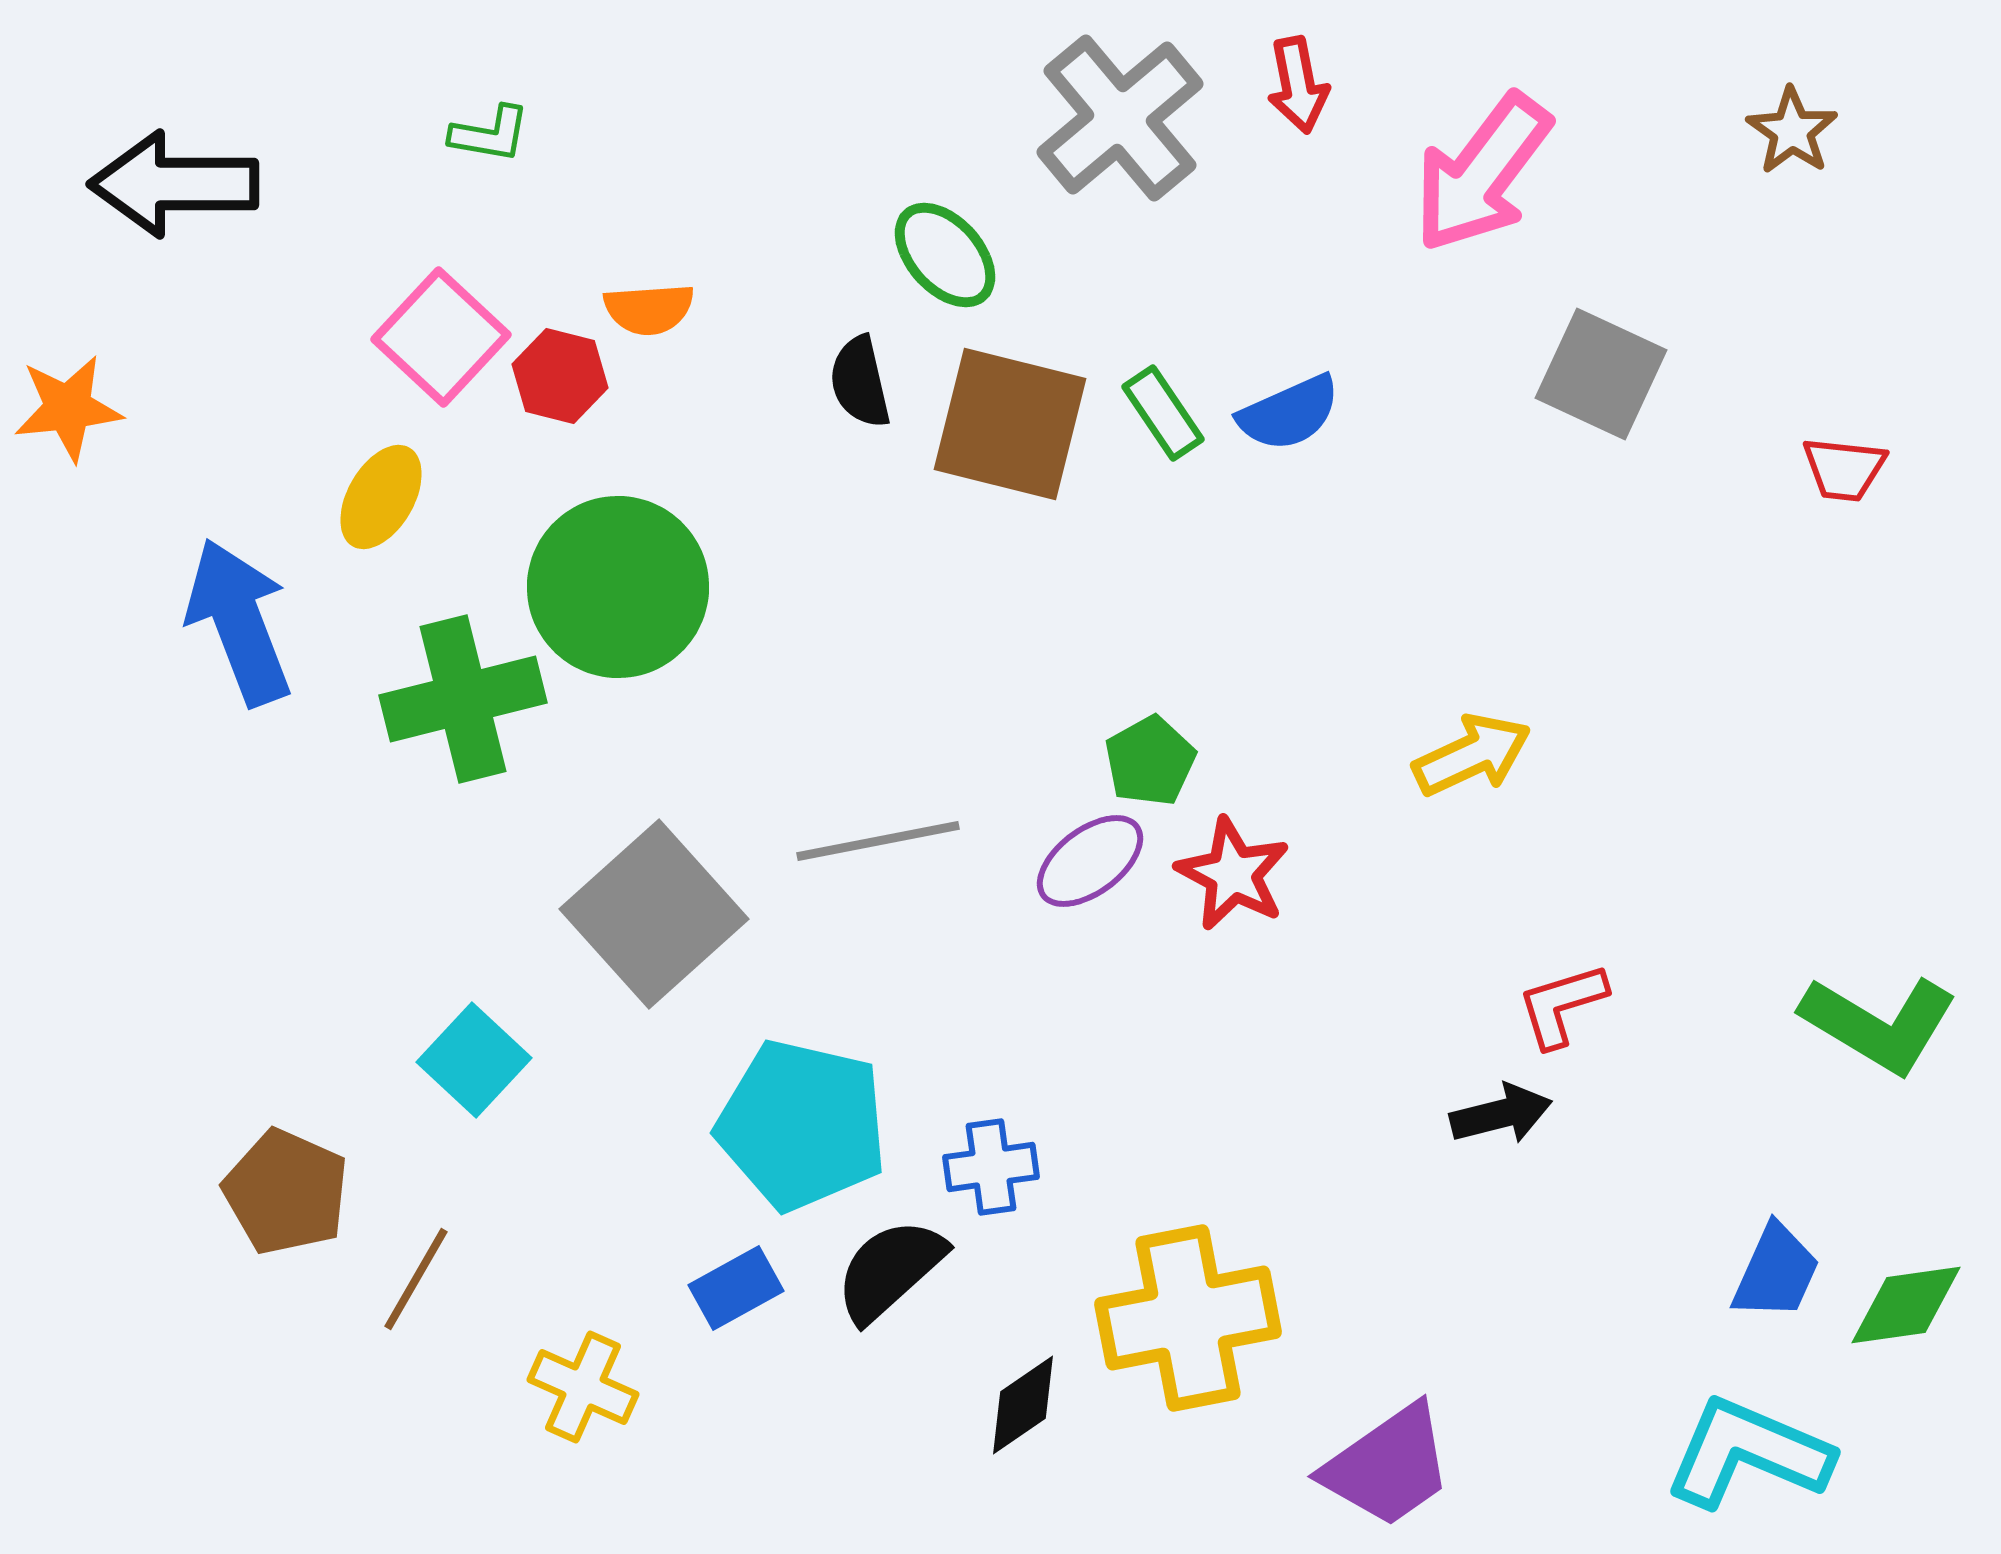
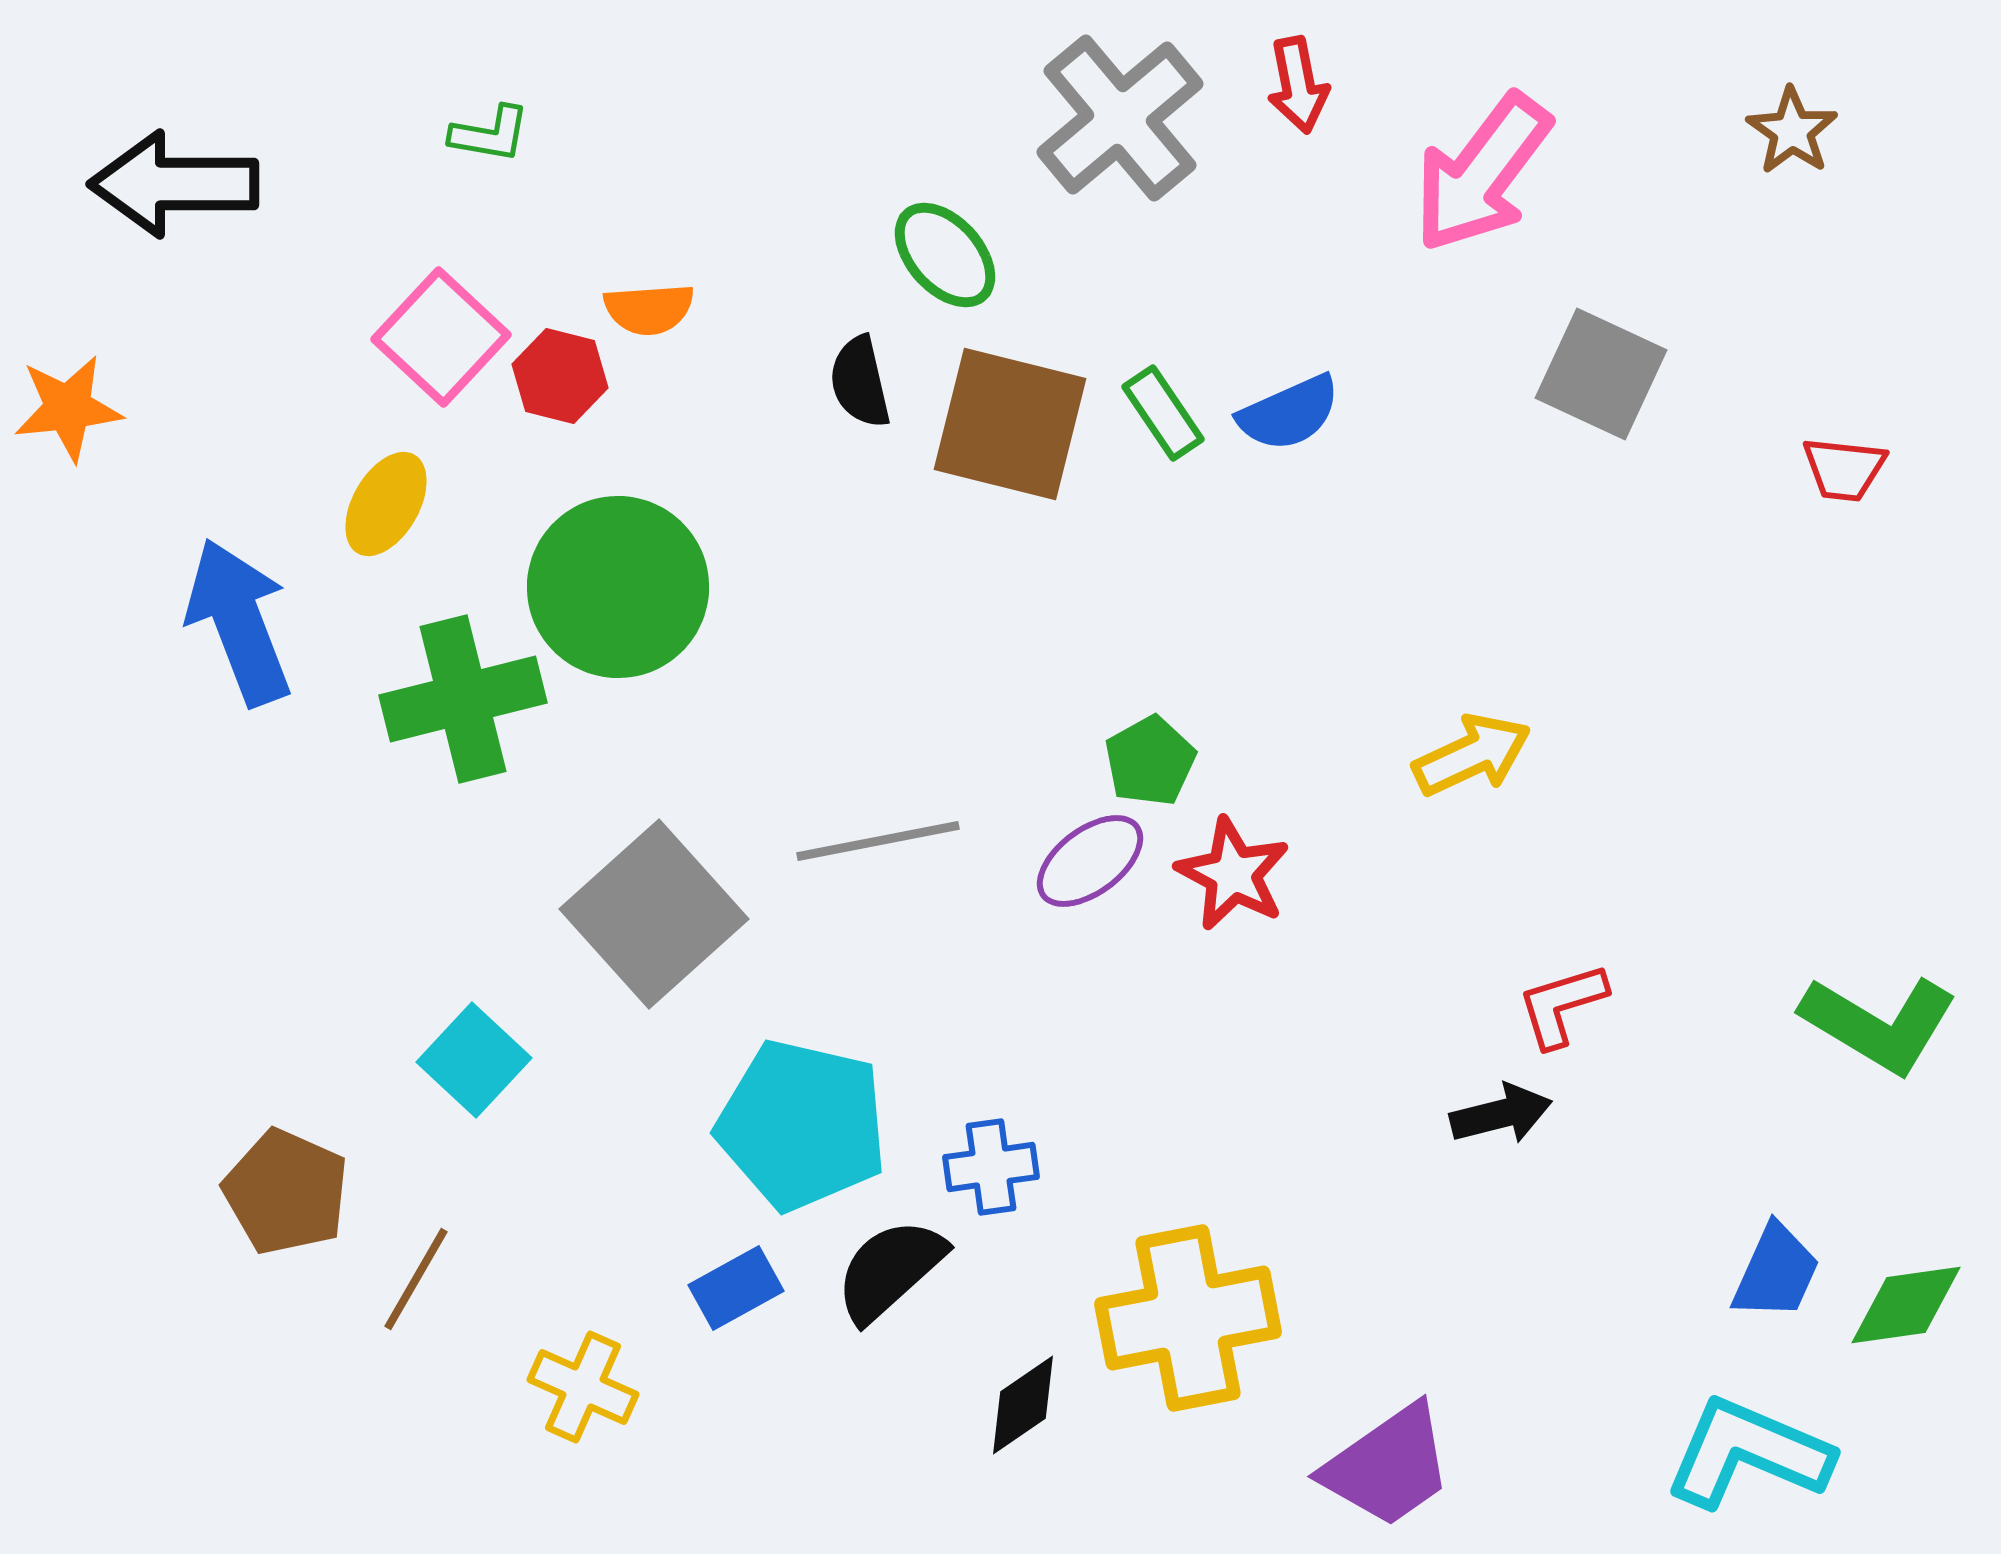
yellow ellipse at (381, 497): moved 5 px right, 7 px down
